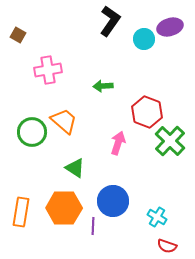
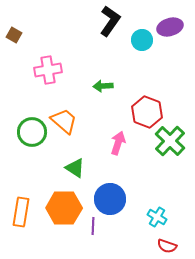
brown square: moved 4 px left
cyan circle: moved 2 px left, 1 px down
blue circle: moved 3 px left, 2 px up
